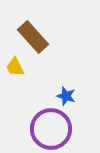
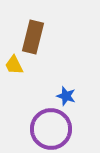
brown rectangle: rotated 56 degrees clockwise
yellow trapezoid: moved 1 px left, 2 px up
